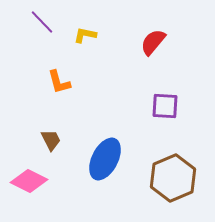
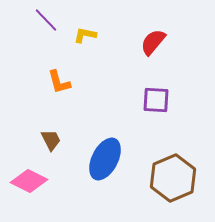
purple line: moved 4 px right, 2 px up
purple square: moved 9 px left, 6 px up
